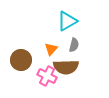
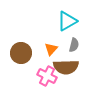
brown circle: moved 7 px up
